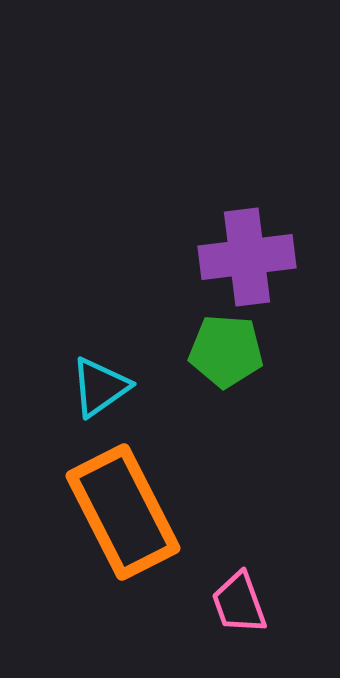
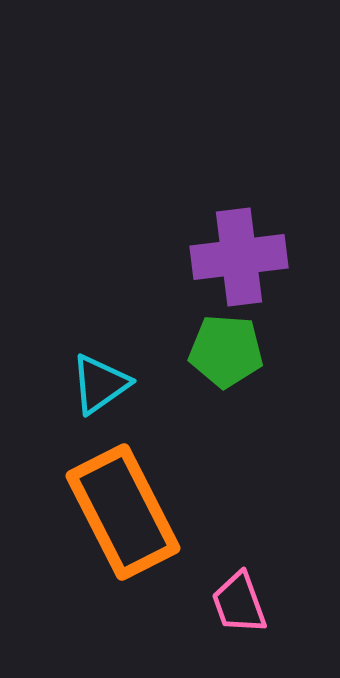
purple cross: moved 8 px left
cyan triangle: moved 3 px up
